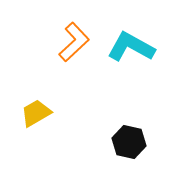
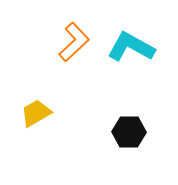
black hexagon: moved 10 px up; rotated 12 degrees counterclockwise
